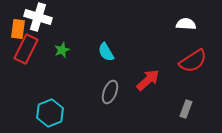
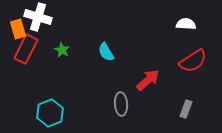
orange rectangle: rotated 24 degrees counterclockwise
green star: rotated 21 degrees counterclockwise
gray ellipse: moved 11 px right, 12 px down; rotated 25 degrees counterclockwise
